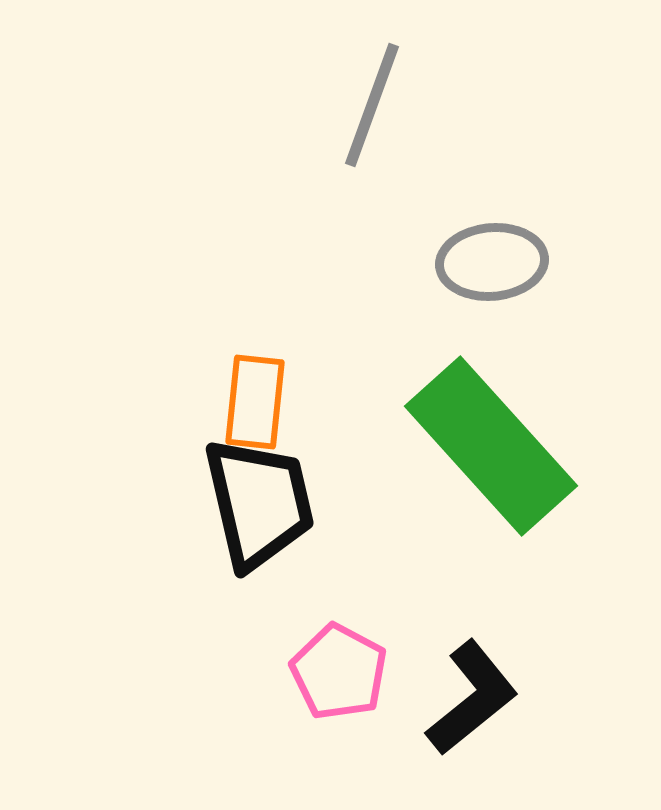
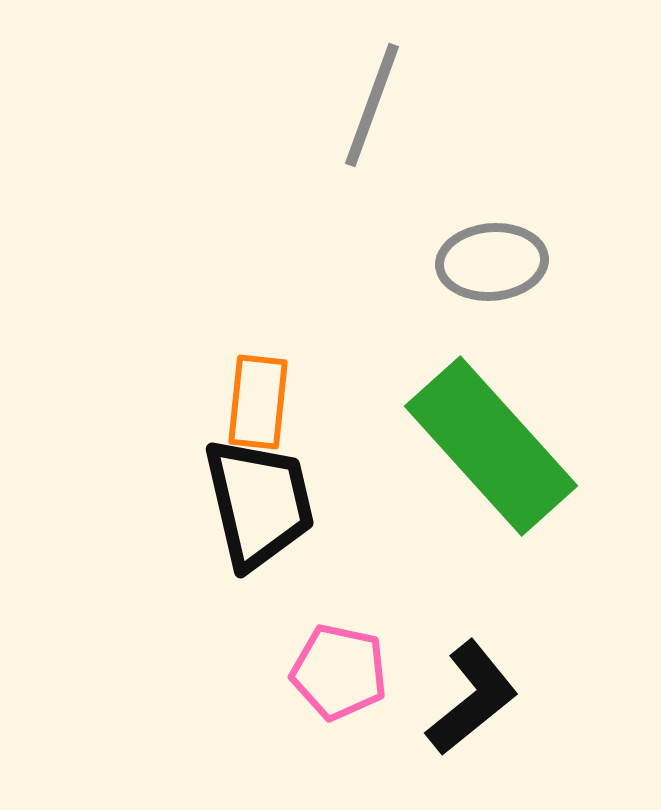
orange rectangle: moved 3 px right
pink pentagon: rotated 16 degrees counterclockwise
